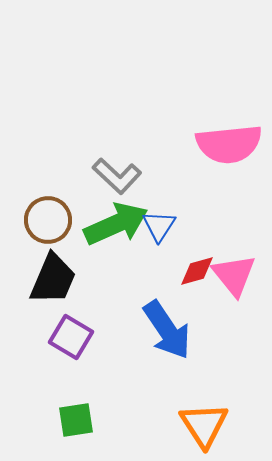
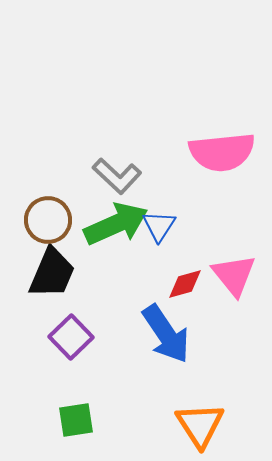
pink semicircle: moved 7 px left, 8 px down
red diamond: moved 12 px left, 13 px down
black trapezoid: moved 1 px left, 6 px up
blue arrow: moved 1 px left, 4 px down
purple square: rotated 15 degrees clockwise
orange triangle: moved 4 px left
